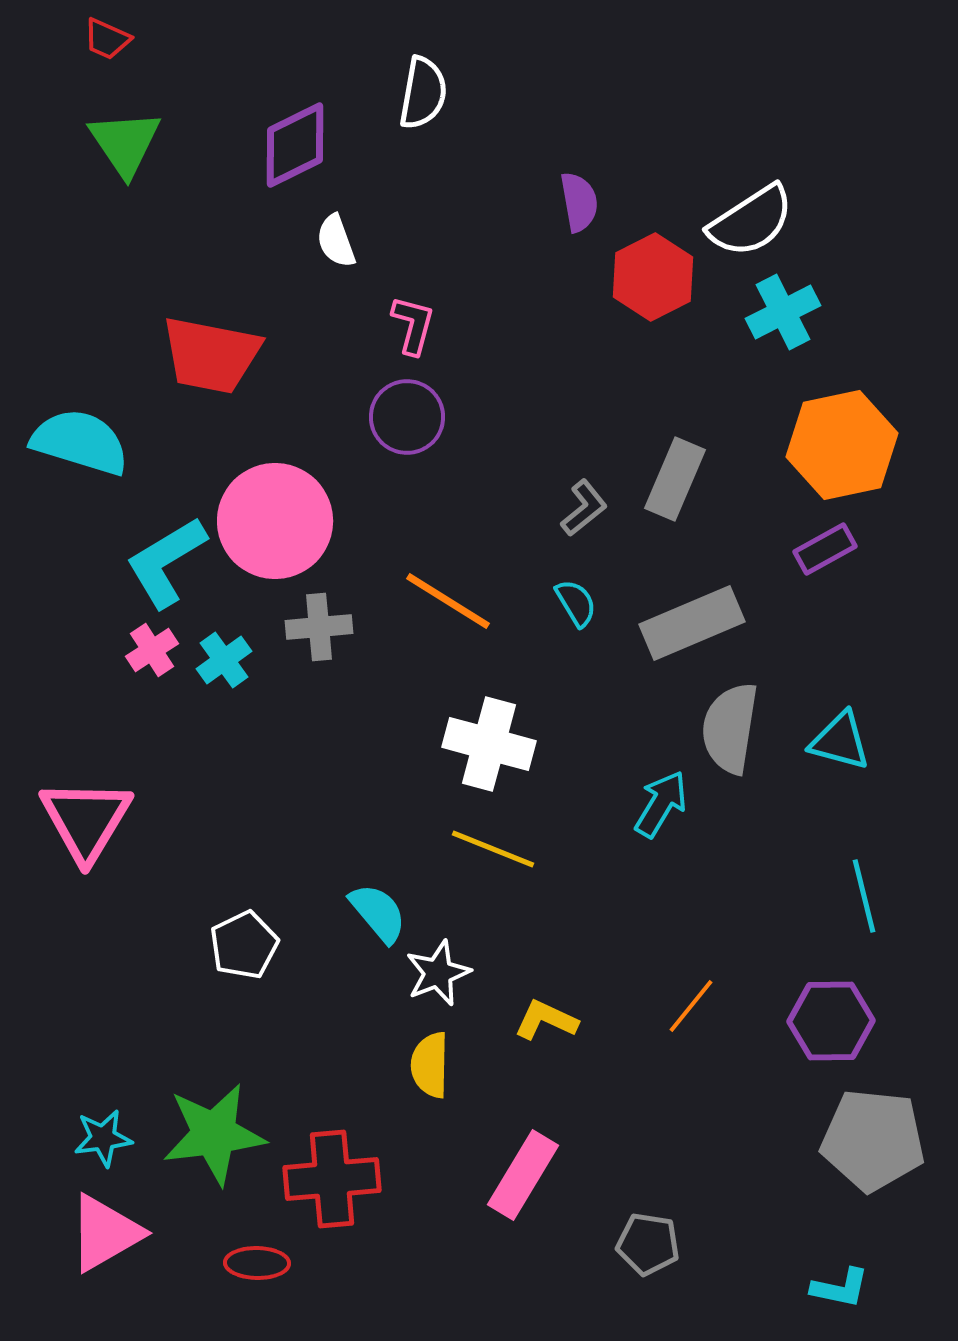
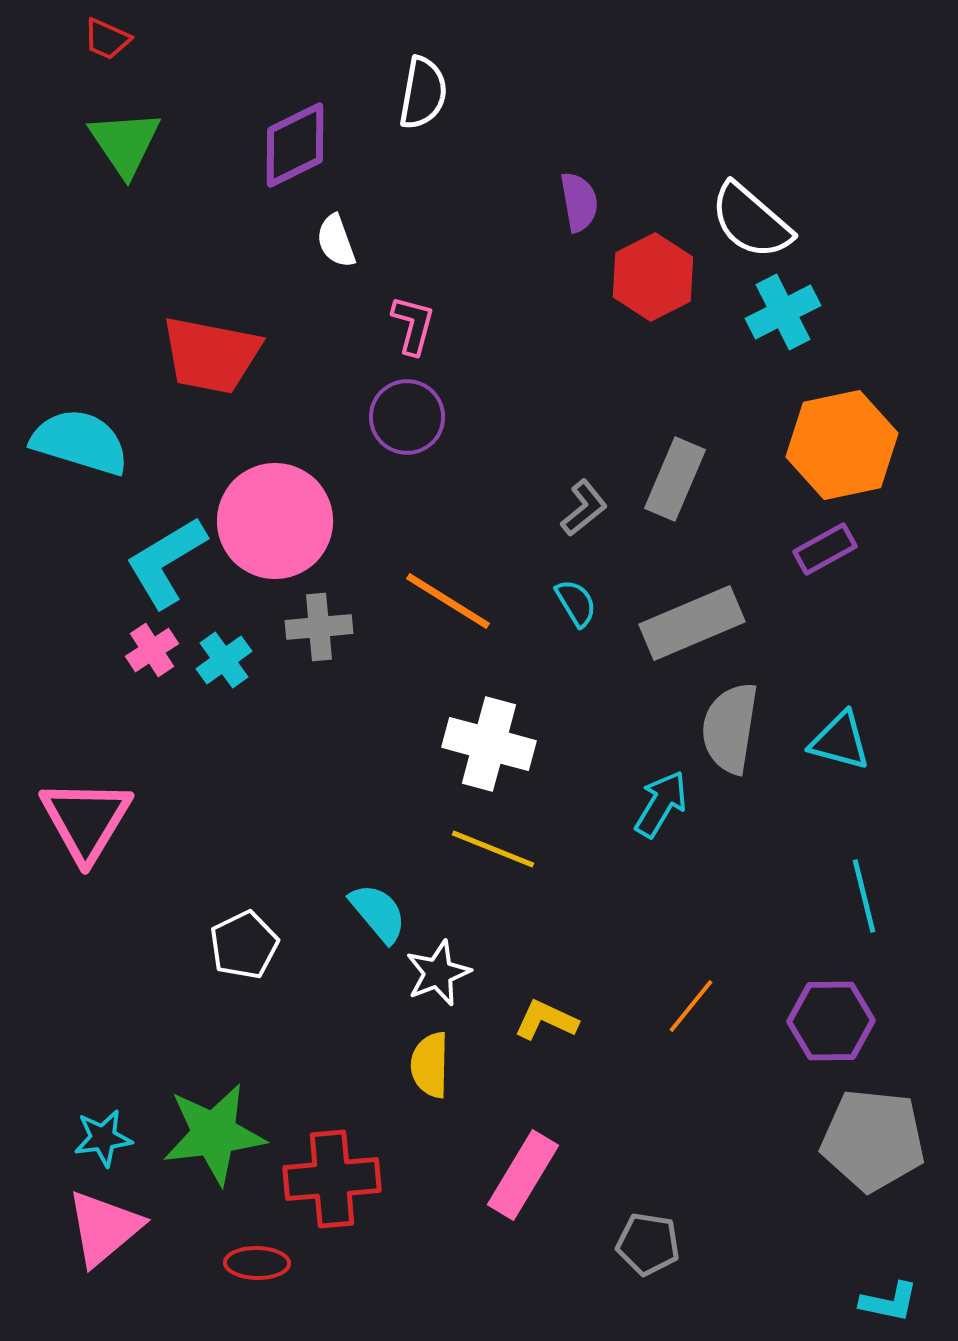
white semicircle at (751, 221): rotated 74 degrees clockwise
pink triangle at (105, 1233): moved 1 px left, 5 px up; rotated 10 degrees counterclockwise
cyan L-shape at (840, 1288): moved 49 px right, 14 px down
